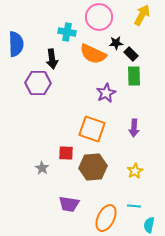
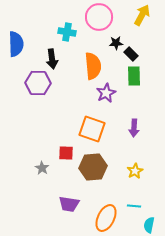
orange semicircle: moved 12 px down; rotated 120 degrees counterclockwise
